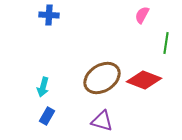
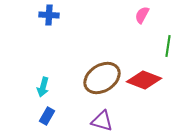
green line: moved 2 px right, 3 px down
